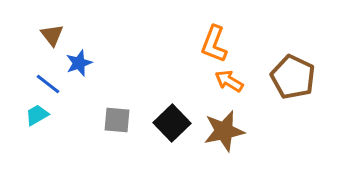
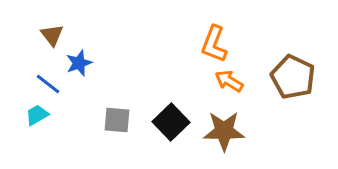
black square: moved 1 px left, 1 px up
brown star: rotated 12 degrees clockwise
